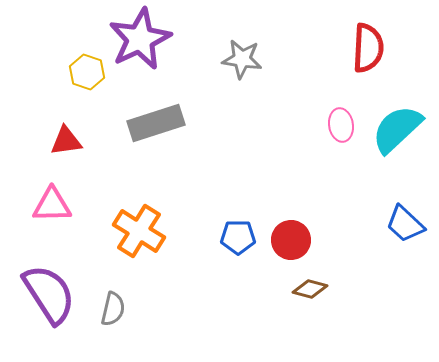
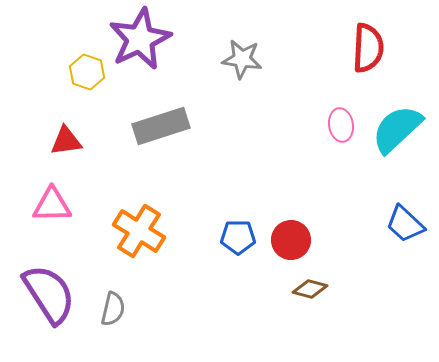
gray rectangle: moved 5 px right, 3 px down
